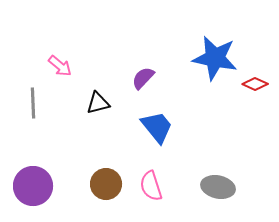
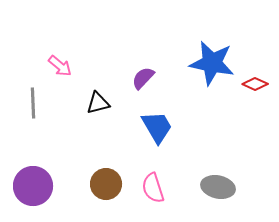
blue star: moved 3 px left, 5 px down
blue trapezoid: rotated 9 degrees clockwise
pink semicircle: moved 2 px right, 2 px down
